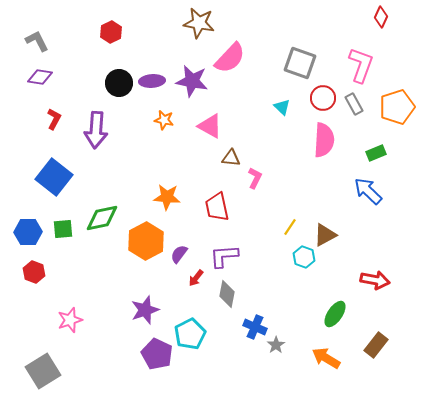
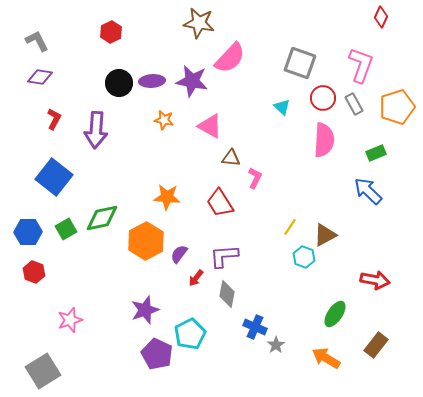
red trapezoid at (217, 207): moved 3 px right, 4 px up; rotated 20 degrees counterclockwise
green square at (63, 229): moved 3 px right; rotated 25 degrees counterclockwise
